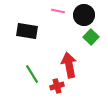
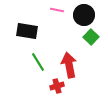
pink line: moved 1 px left, 1 px up
green line: moved 6 px right, 12 px up
